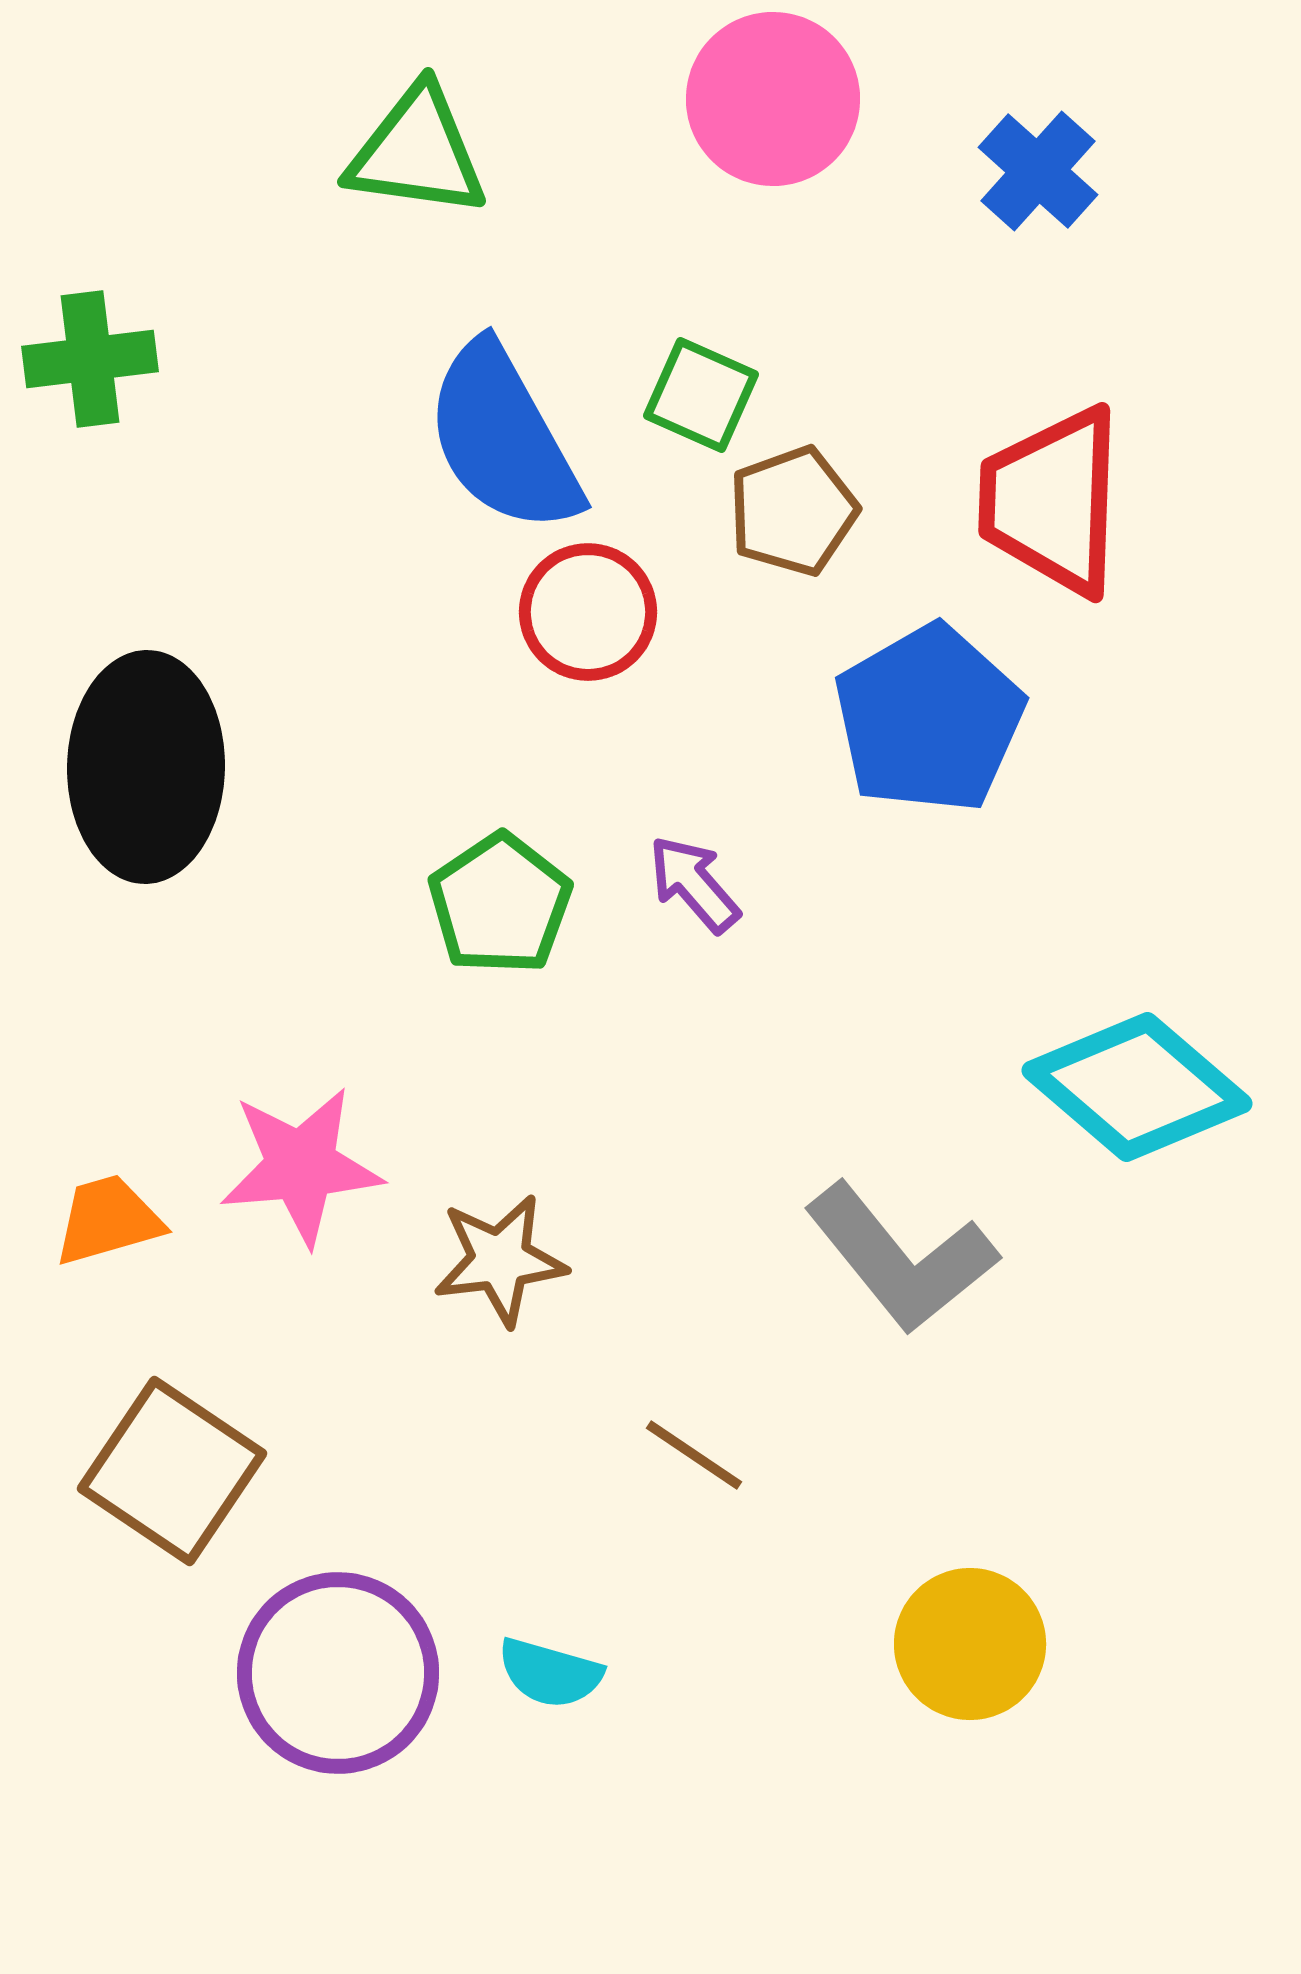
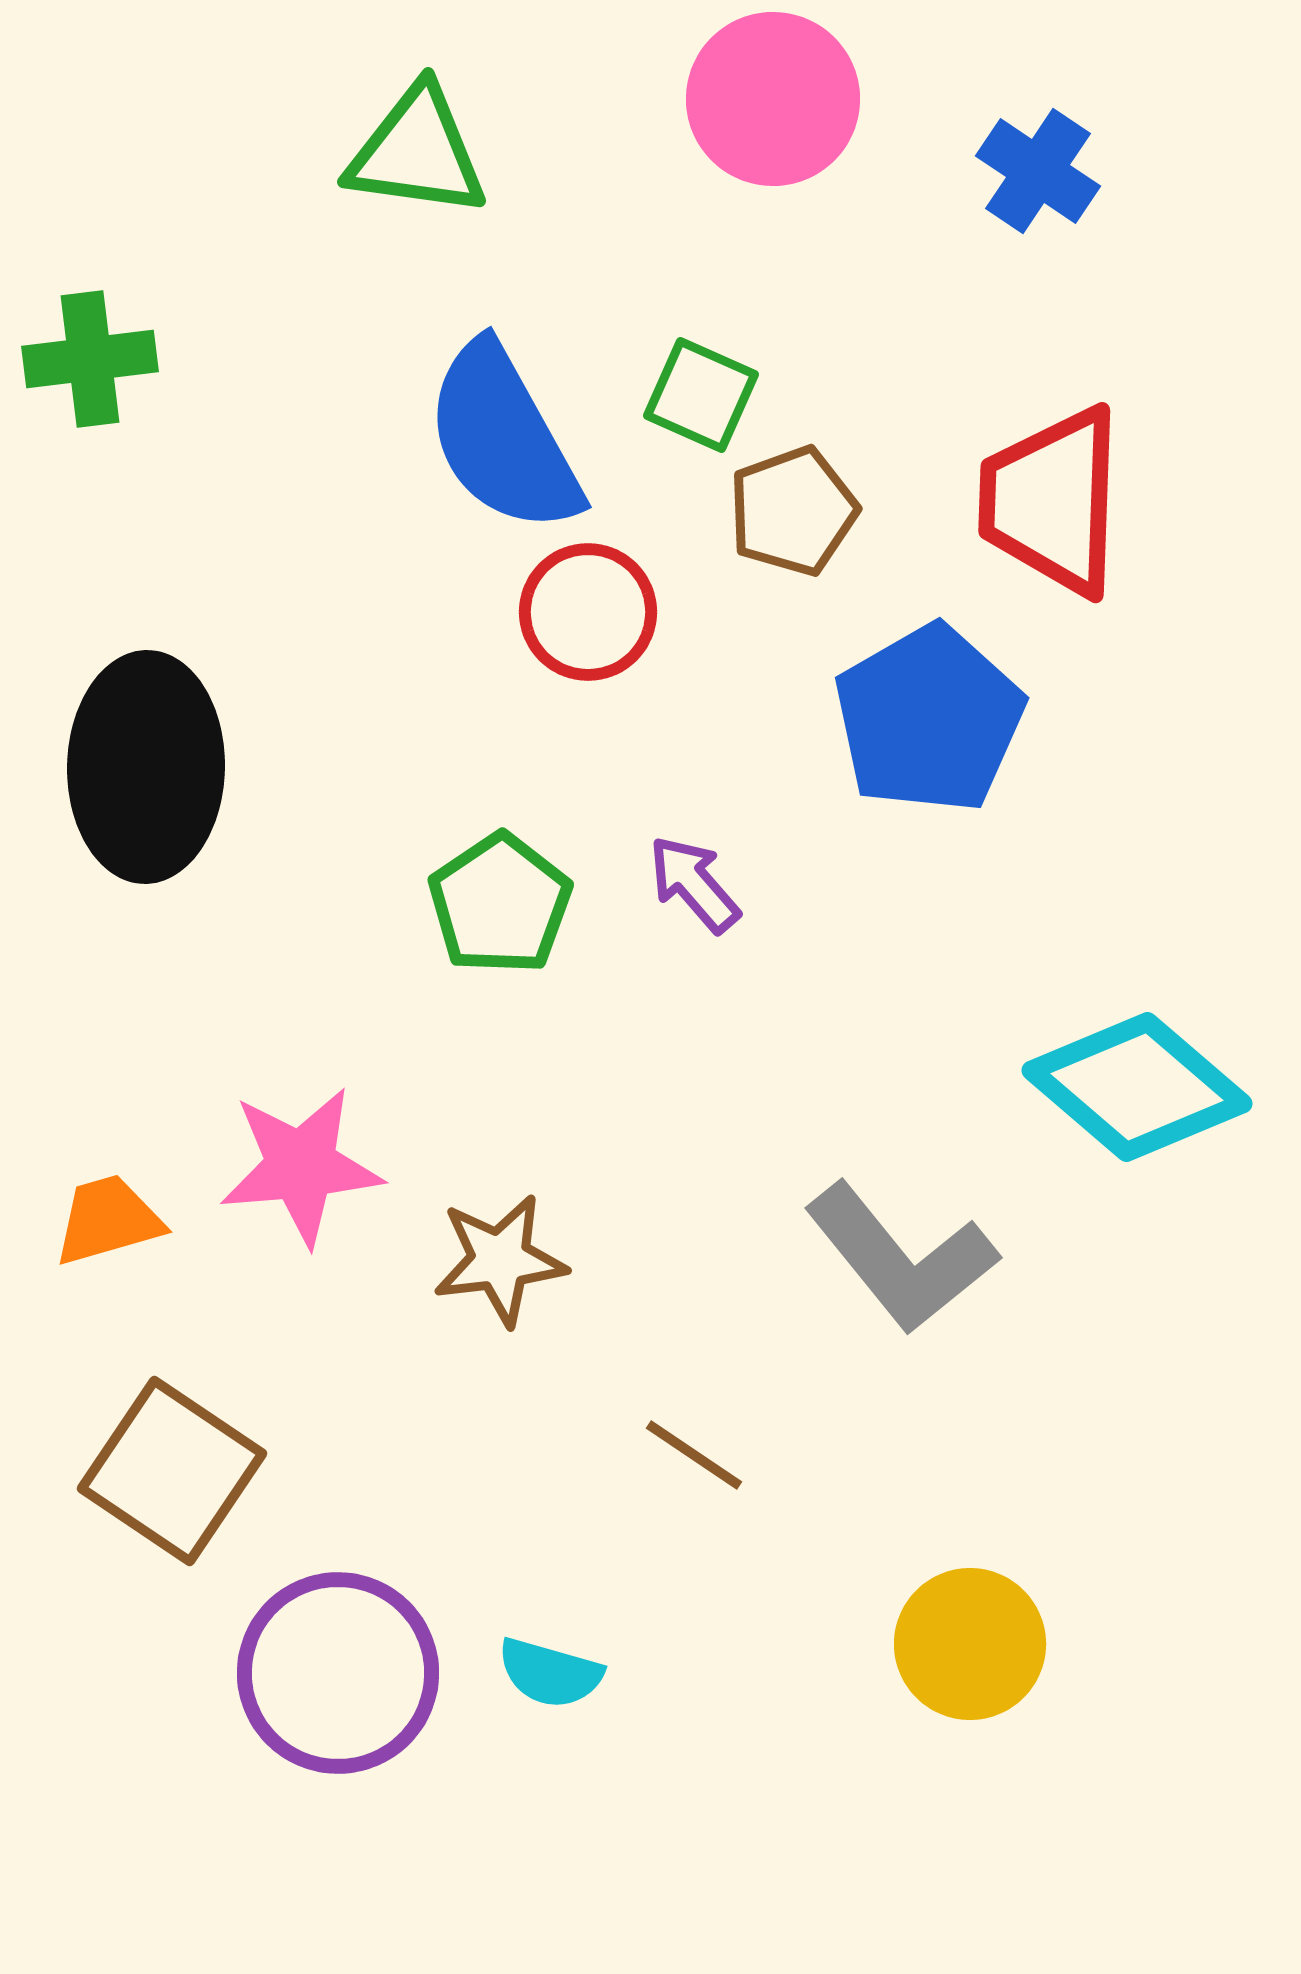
blue cross: rotated 8 degrees counterclockwise
